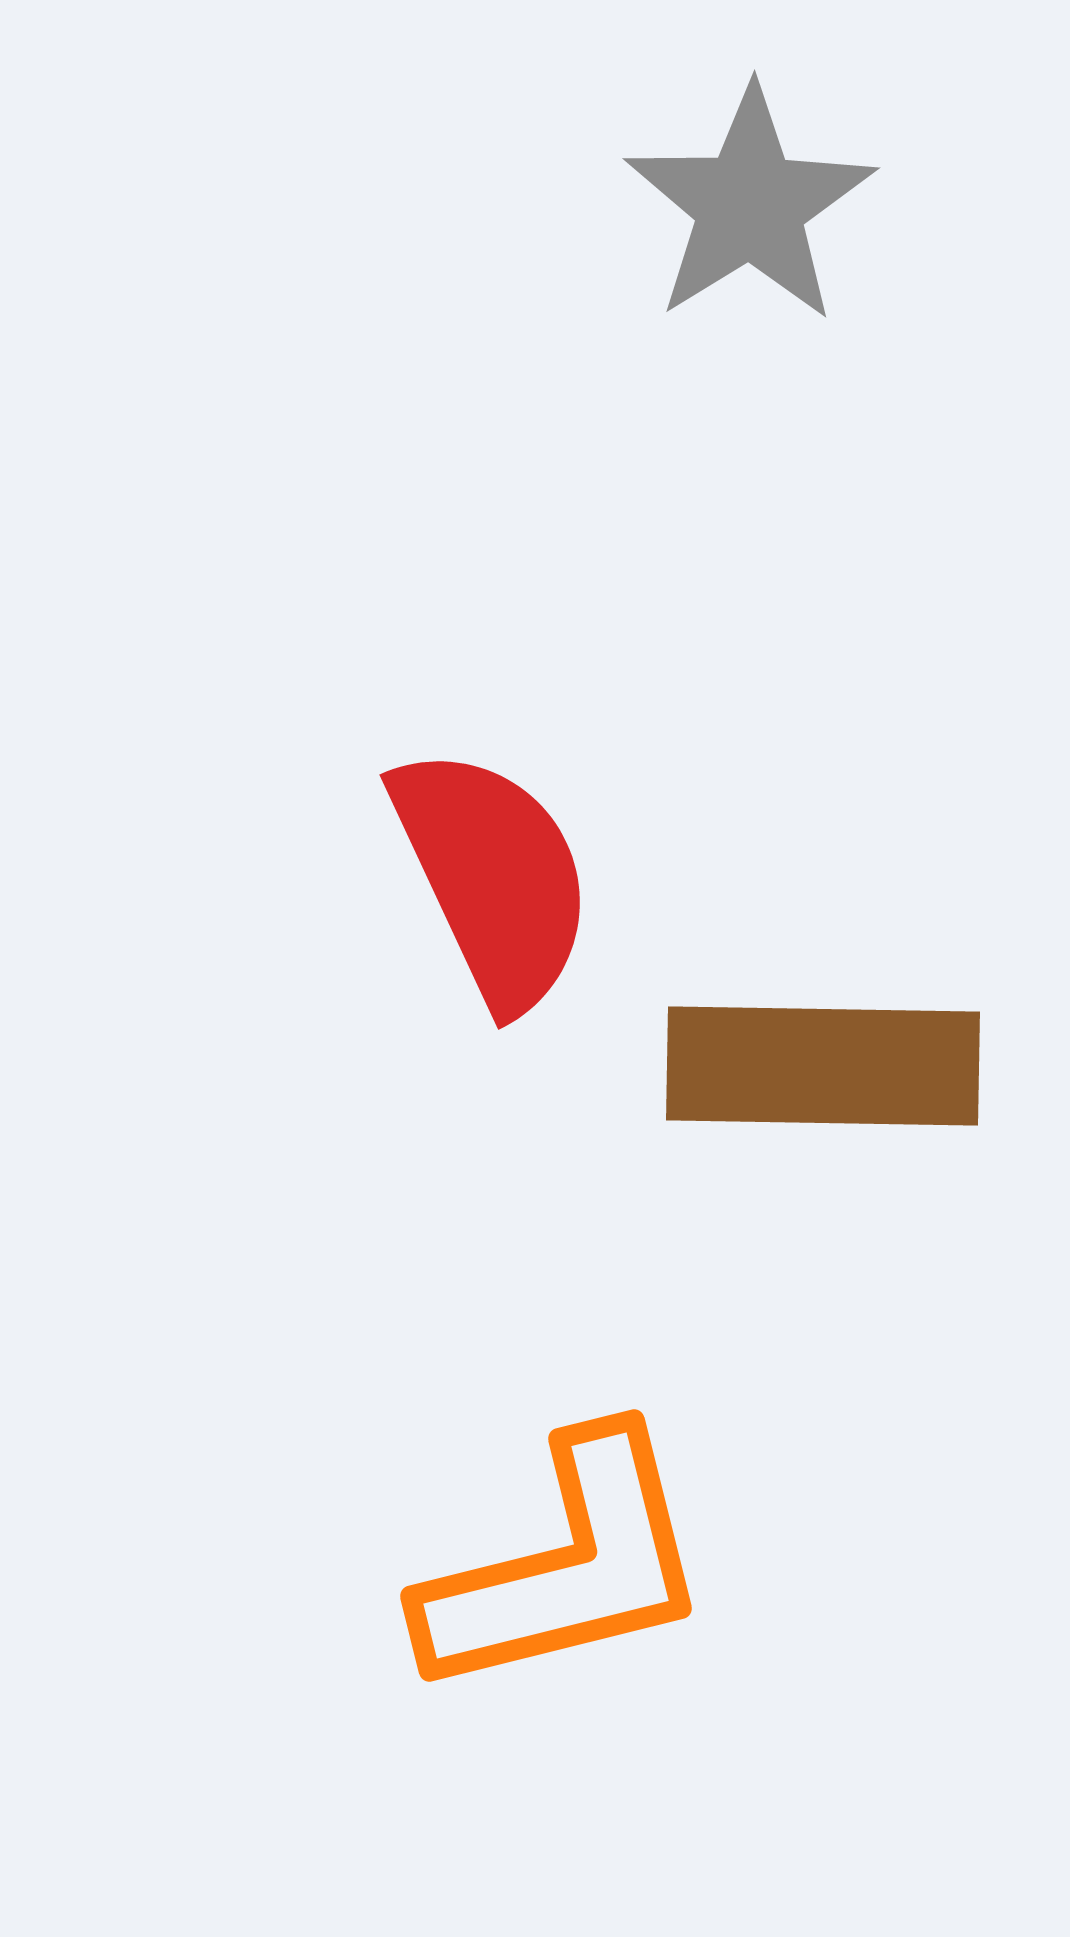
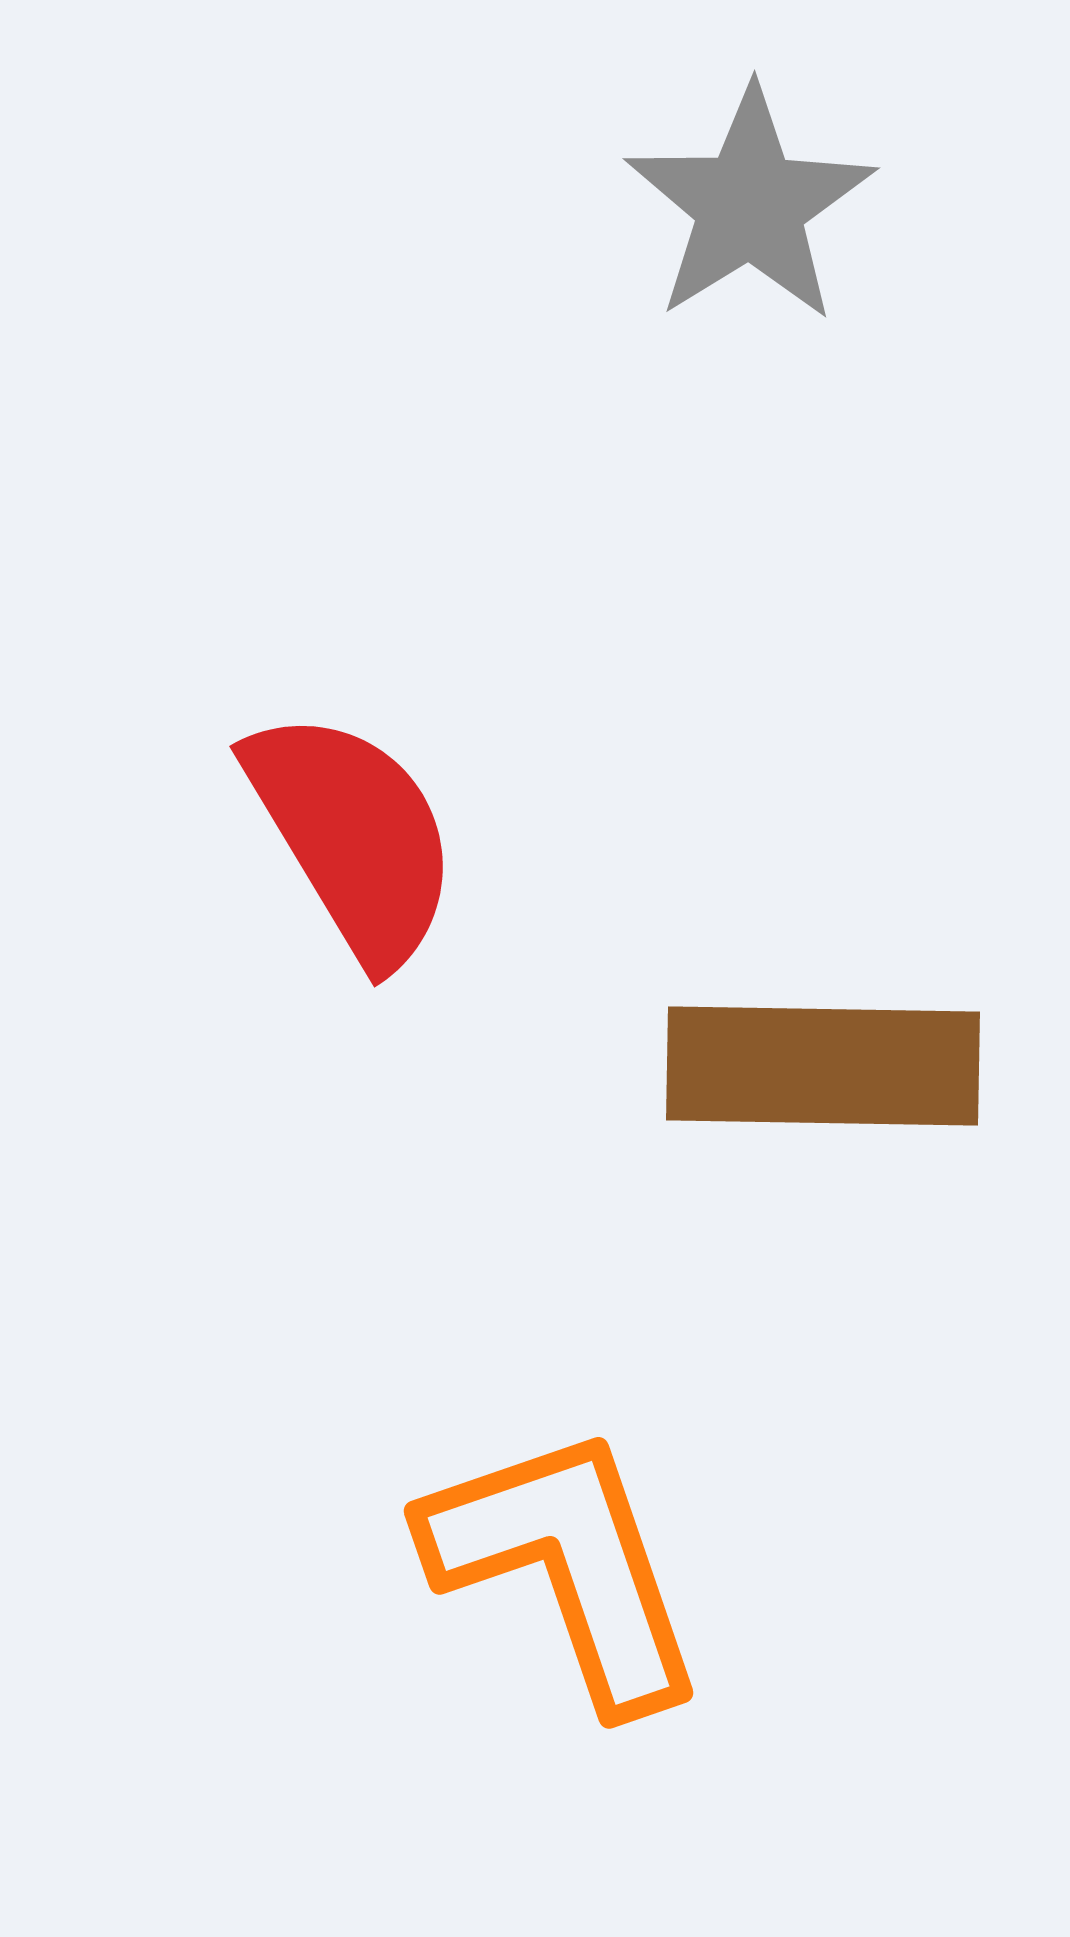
red semicircle: moved 140 px left, 41 px up; rotated 6 degrees counterclockwise
orange L-shape: rotated 95 degrees counterclockwise
